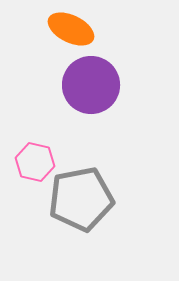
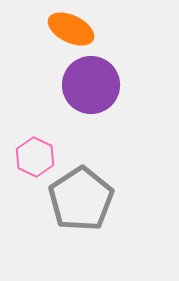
pink hexagon: moved 5 px up; rotated 12 degrees clockwise
gray pentagon: rotated 22 degrees counterclockwise
